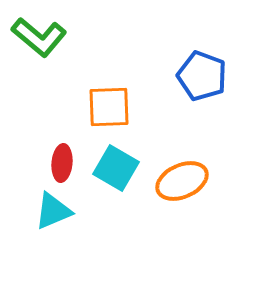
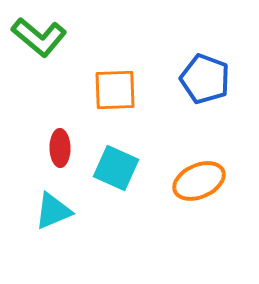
blue pentagon: moved 3 px right, 3 px down
orange square: moved 6 px right, 17 px up
red ellipse: moved 2 px left, 15 px up; rotated 6 degrees counterclockwise
cyan square: rotated 6 degrees counterclockwise
orange ellipse: moved 17 px right
